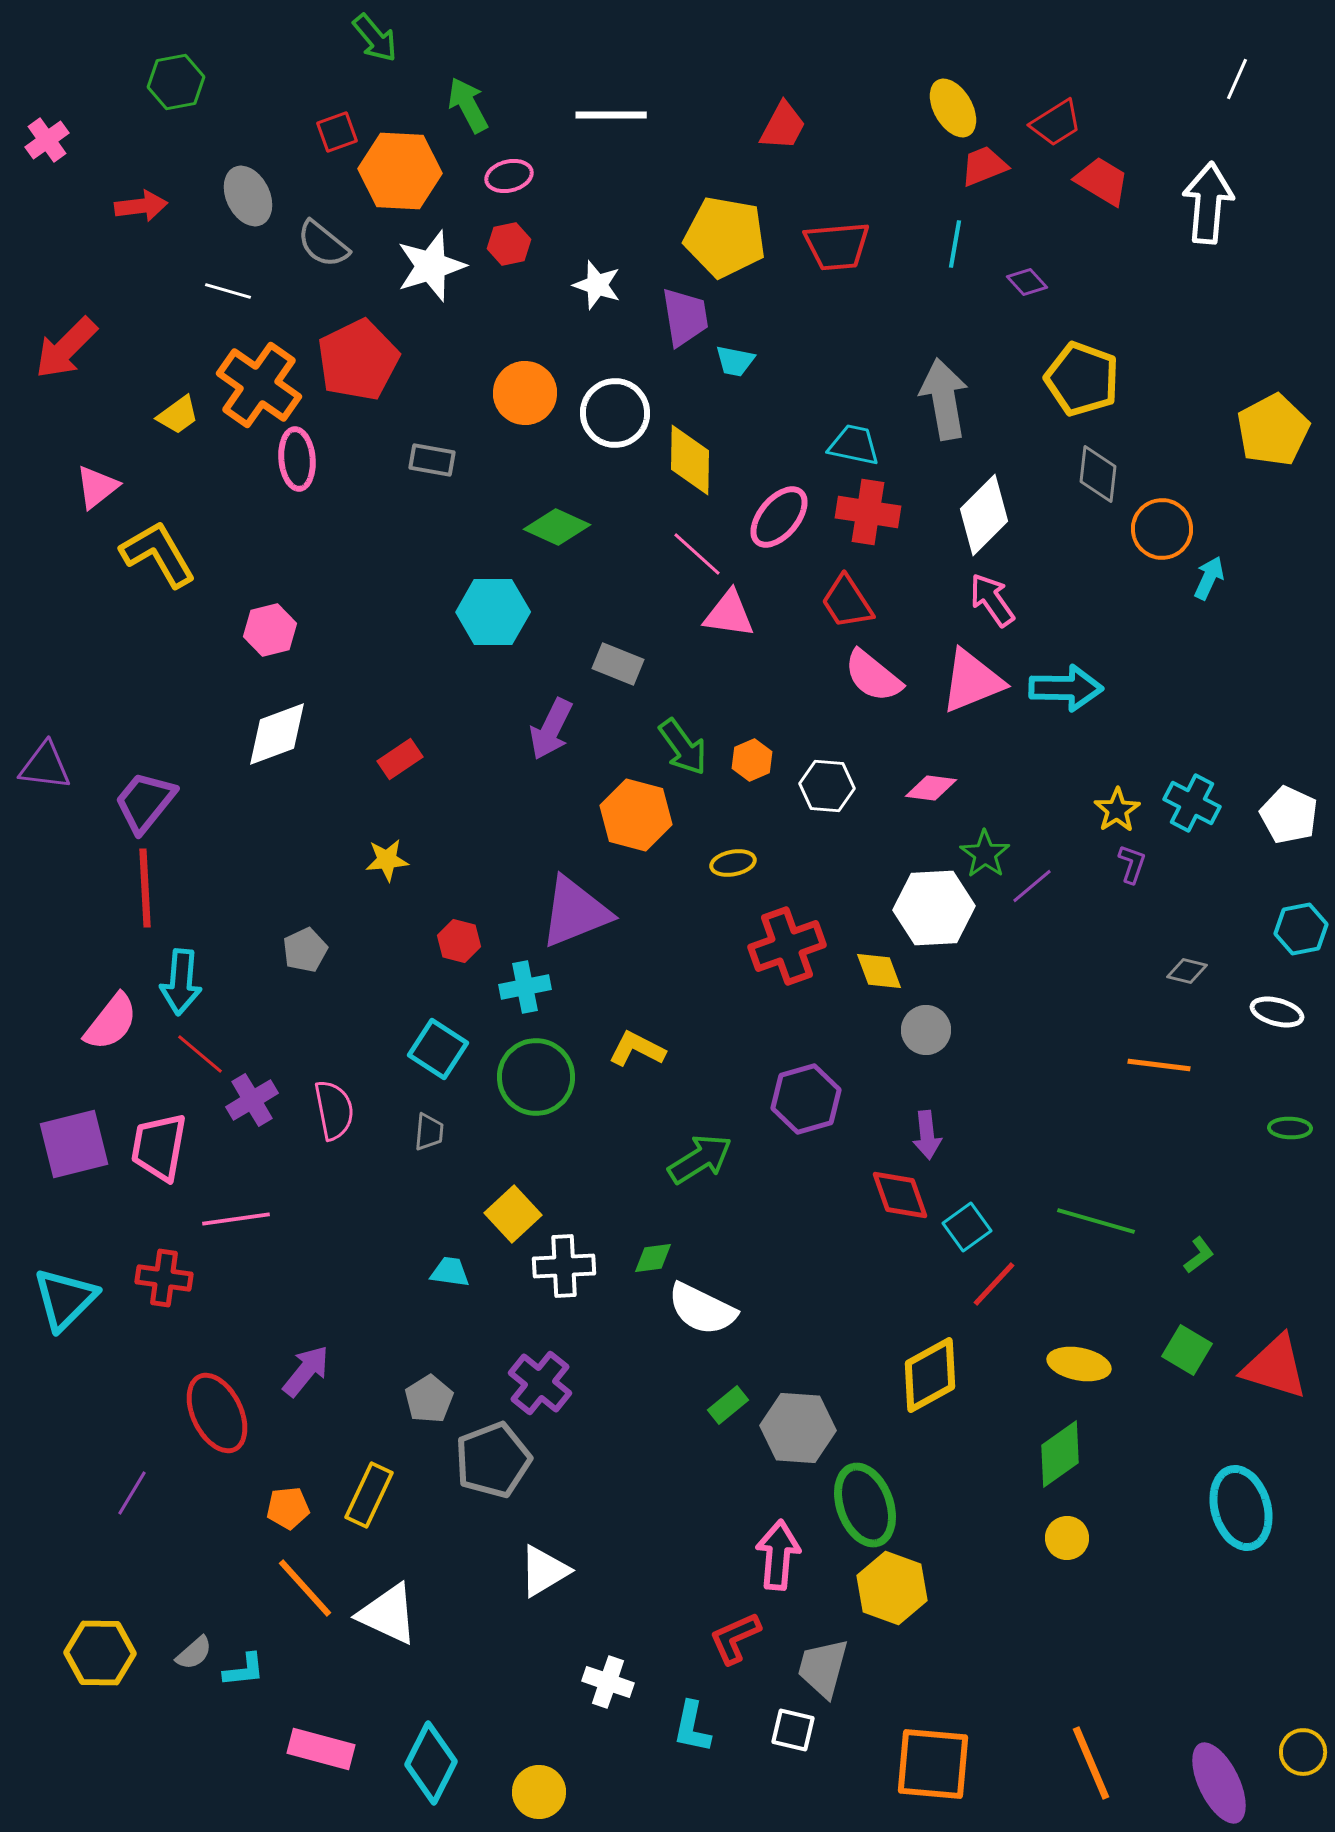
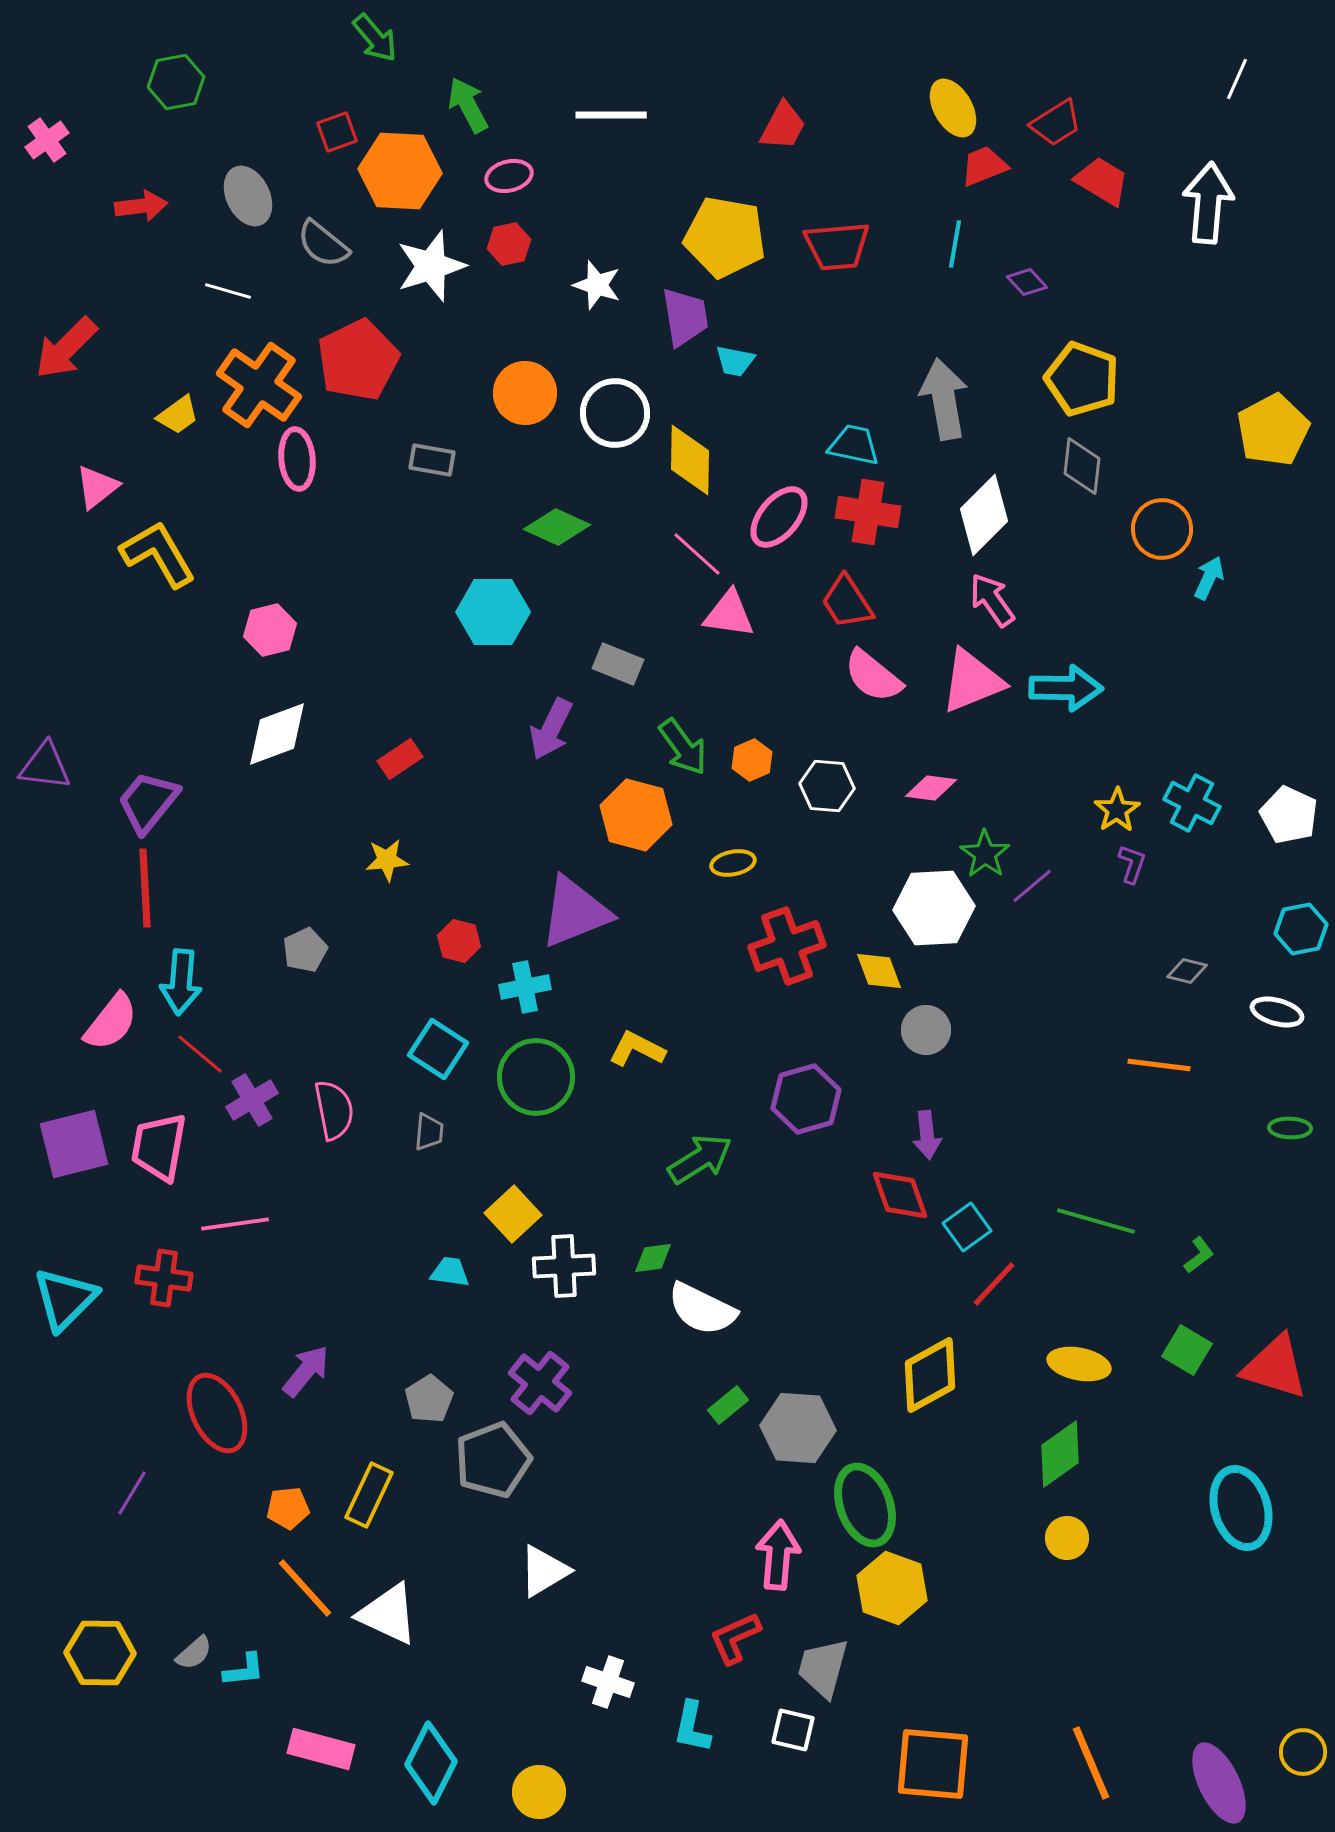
gray diamond at (1098, 474): moved 16 px left, 8 px up
purple trapezoid at (145, 802): moved 3 px right
pink line at (236, 1219): moved 1 px left, 5 px down
